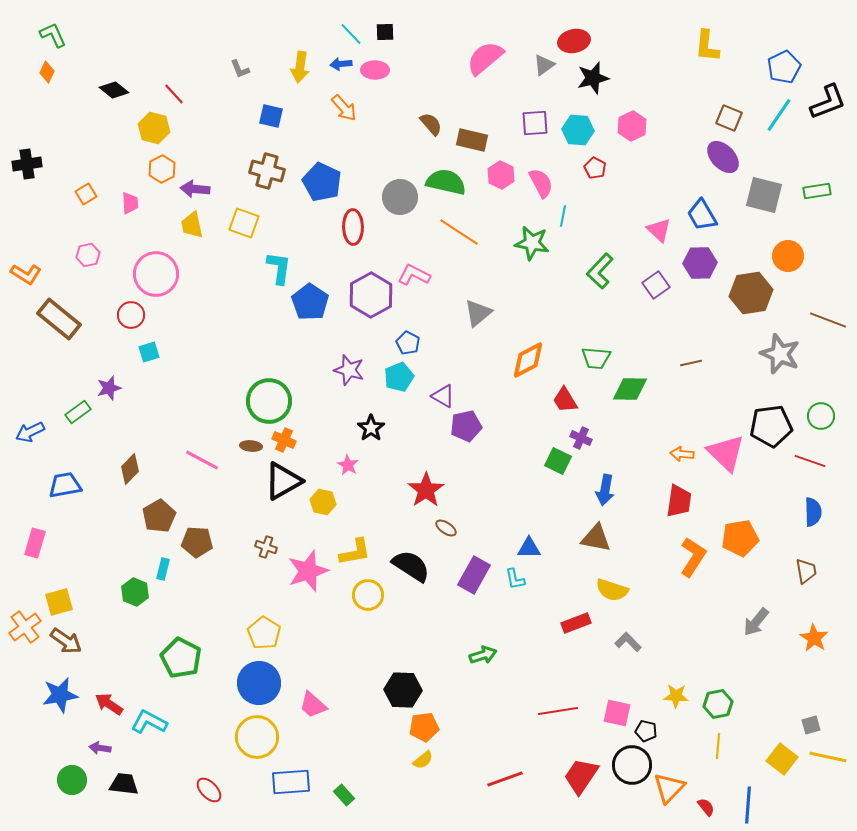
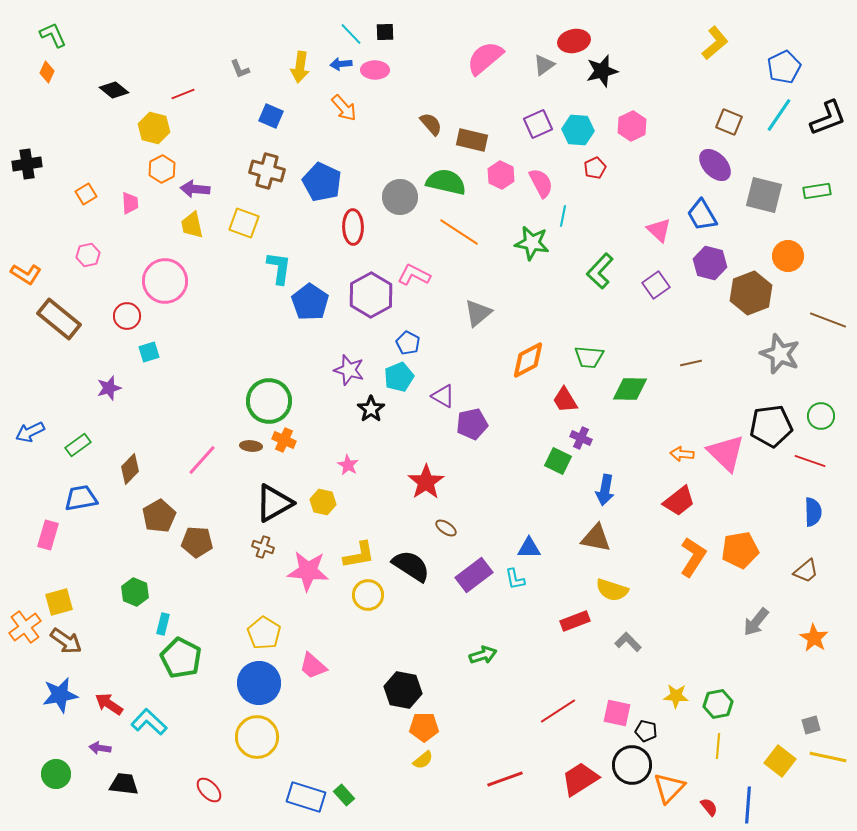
yellow L-shape at (707, 46): moved 8 px right, 3 px up; rotated 136 degrees counterclockwise
black star at (593, 78): moved 9 px right, 7 px up
red line at (174, 94): moved 9 px right; rotated 70 degrees counterclockwise
black L-shape at (828, 102): moved 16 px down
blue square at (271, 116): rotated 10 degrees clockwise
brown square at (729, 118): moved 4 px down
purple square at (535, 123): moved 3 px right, 1 px down; rotated 20 degrees counterclockwise
purple ellipse at (723, 157): moved 8 px left, 8 px down
red pentagon at (595, 168): rotated 20 degrees clockwise
purple hexagon at (700, 263): moved 10 px right; rotated 16 degrees clockwise
pink circle at (156, 274): moved 9 px right, 7 px down
brown hexagon at (751, 293): rotated 12 degrees counterclockwise
red circle at (131, 315): moved 4 px left, 1 px down
green trapezoid at (596, 358): moved 7 px left, 1 px up
green rectangle at (78, 412): moved 33 px down
purple pentagon at (466, 426): moved 6 px right, 2 px up
black star at (371, 428): moved 19 px up
pink line at (202, 460): rotated 76 degrees counterclockwise
black triangle at (283, 481): moved 9 px left, 22 px down
blue trapezoid at (65, 485): moved 16 px right, 13 px down
red star at (426, 490): moved 8 px up
red trapezoid at (679, 501): rotated 44 degrees clockwise
orange pentagon at (740, 538): moved 12 px down
pink rectangle at (35, 543): moved 13 px right, 8 px up
brown cross at (266, 547): moved 3 px left
yellow L-shape at (355, 552): moved 4 px right, 3 px down
cyan rectangle at (163, 569): moved 55 px down
pink star at (308, 571): rotated 24 degrees clockwise
brown trapezoid at (806, 571): rotated 60 degrees clockwise
purple rectangle at (474, 575): rotated 24 degrees clockwise
red rectangle at (576, 623): moved 1 px left, 2 px up
black hexagon at (403, 690): rotated 9 degrees clockwise
pink trapezoid at (313, 705): moved 39 px up
red line at (558, 711): rotated 24 degrees counterclockwise
cyan L-shape at (149, 722): rotated 15 degrees clockwise
orange pentagon at (424, 727): rotated 8 degrees clockwise
yellow square at (782, 759): moved 2 px left, 2 px down
red trapezoid at (581, 776): moved 1 px left, 3 px down; rotated 24 degrees clockwise
green circle at (72, 780): moved 16 px left, 6 px up
blue rectangle at (291, 782): moved 15 px right, 15 px down; rotated 21 degrees clockwise
red semicircle at (706, 807): moved 3 px right
